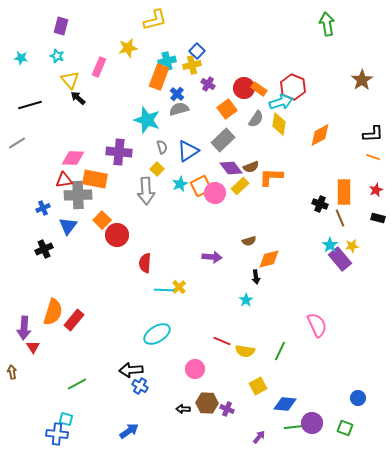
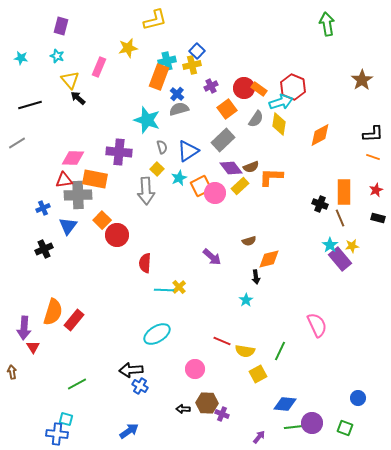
purple cross at (208, 84): moved 3 px right, 2 px down; rotated 32 degrees clockwise
cyan star at (180, 184): moved 1 px left, 6 px up
purple arrow at (212, 257): rotated 36 degrees clockwise
yellow square at (258, 386): moved 12 px up
purple cross at (227, 409): moved 5 px left, 5 px down
